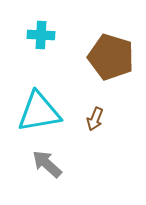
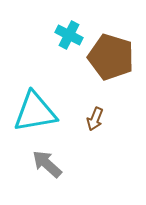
cyan cross: moved 28 px right; rotated 24 degrees clockwise
cyan triangle: moved 4 px left
